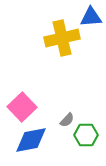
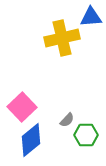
blue diamond: rotated 28 degrees counterclockwise
